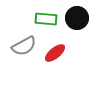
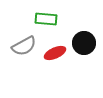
black circle: moved 7 px right, 25 px down
red ellipse: rotated 15 degrees clockwise
